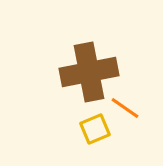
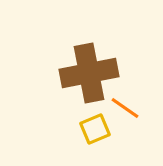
brown cross: moved 1 px down
